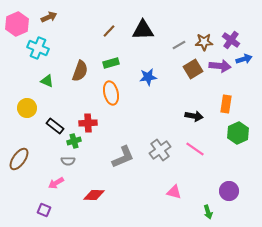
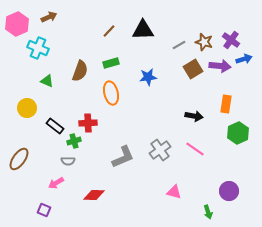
brown star: rotated 18 degrees clockwise
